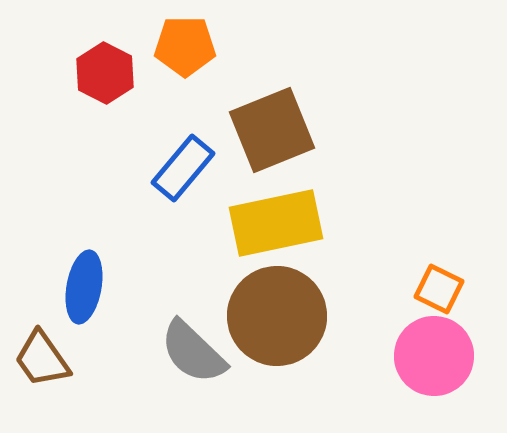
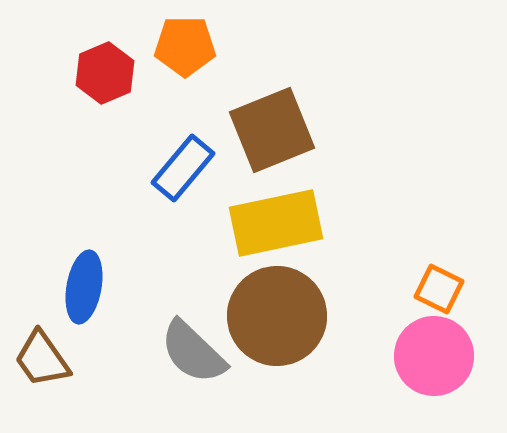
red hexagon: rotated 10 degrees clockwise
